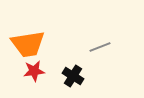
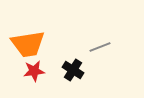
black cross: moved 6 px up
